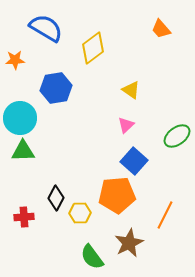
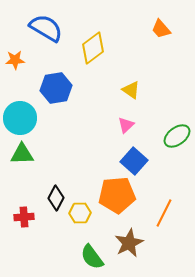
green triangle: moved 1 px left, 3 px down
orange line: moved 1 px left, 2 px up
